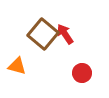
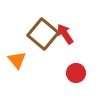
orange triangle: moved 6 px up; rotated 36 degrees clockwise
red circle: moved 6 px left
